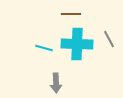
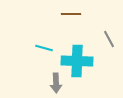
cyan cross: moved 17 px down
